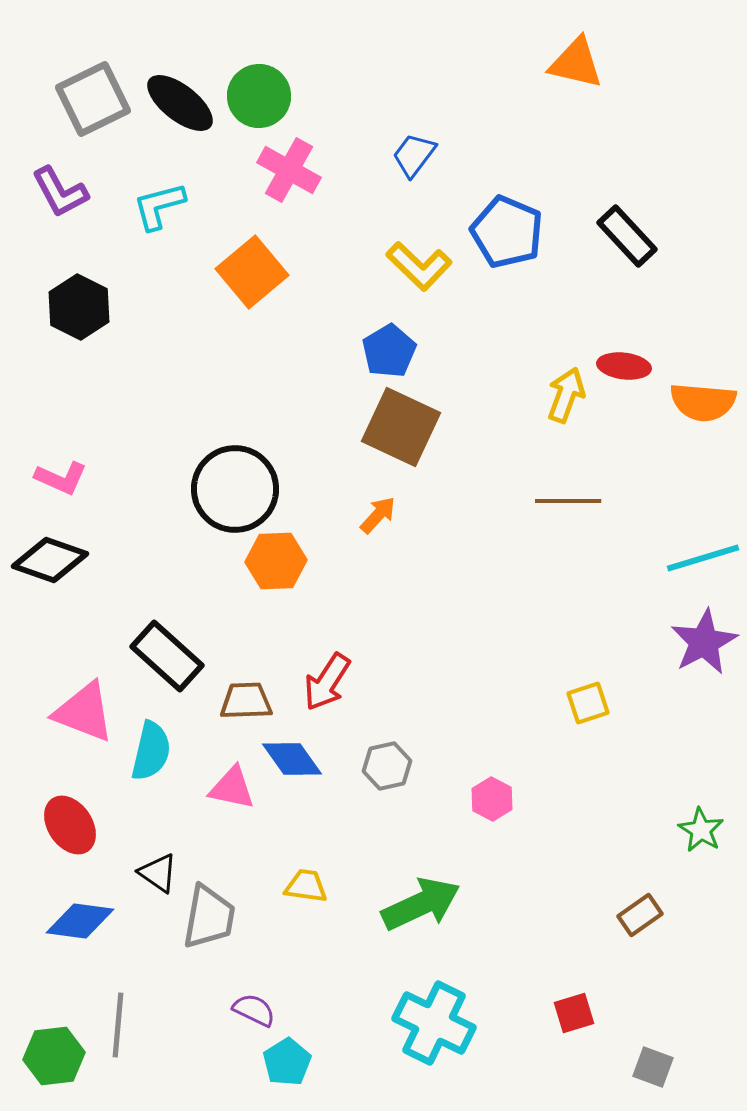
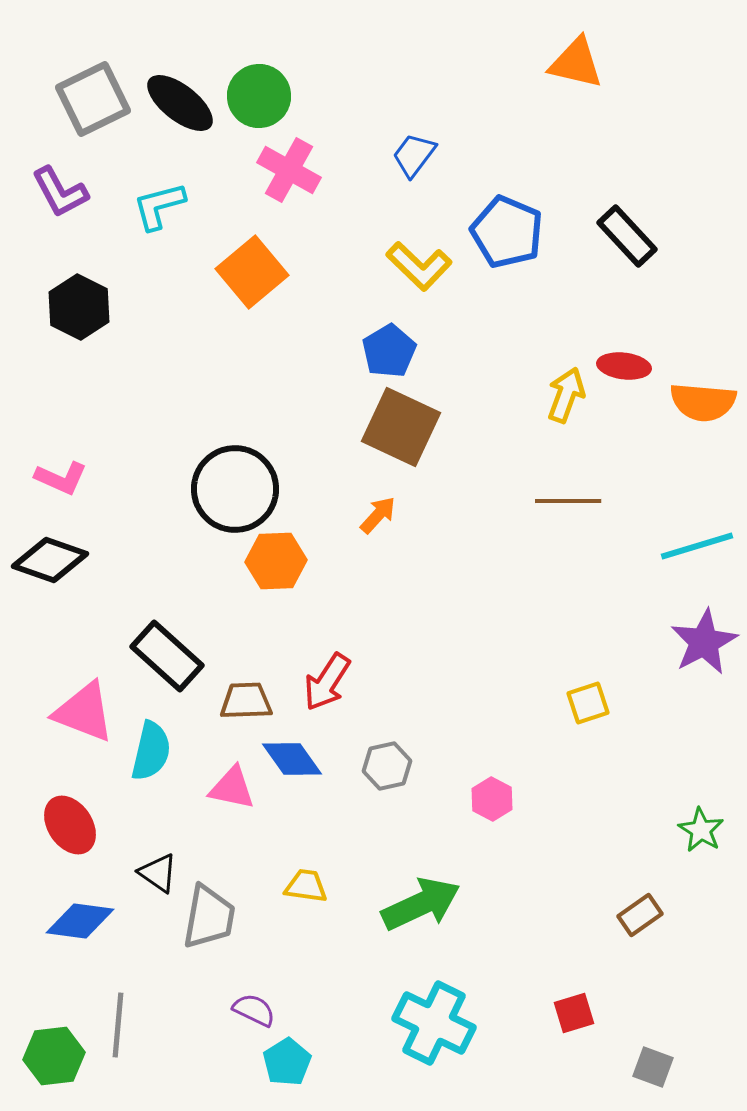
cyan line at (703, 558): moved 6 px left, 12 px up
